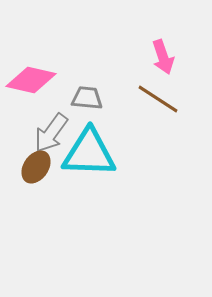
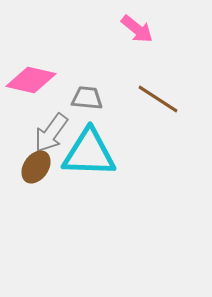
pink arrow: moved 26 px left, 28 px up; rotated 32 degrees counterclockwise
